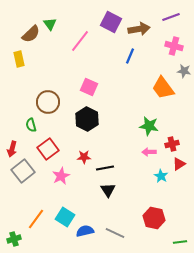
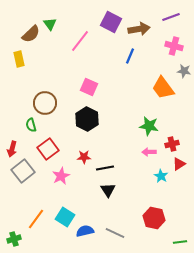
brown circle: moved 3 px left, 1 px down
